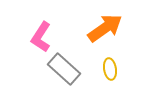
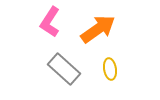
orange arrow: moved 7 px left, 1 px down
pink L-shape: moved 9 px right, 15 px up
